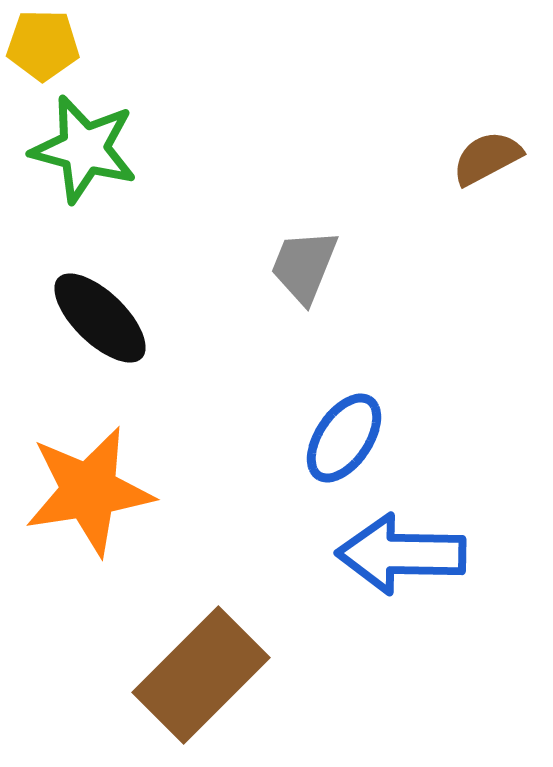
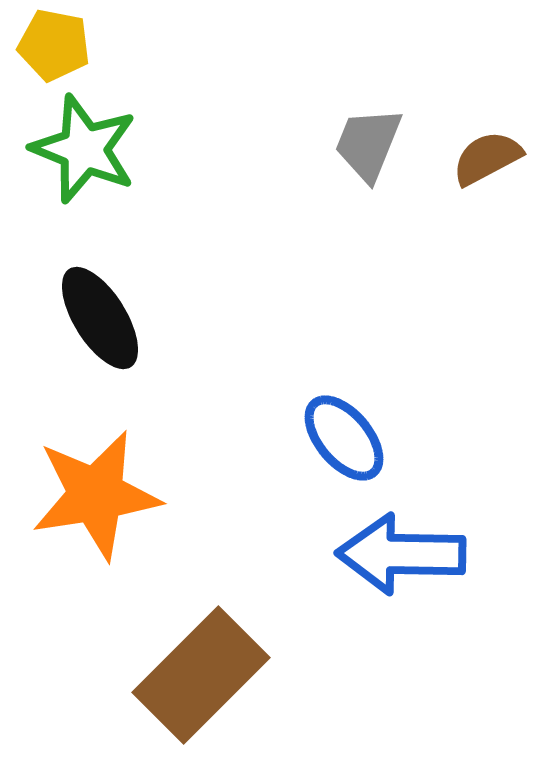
yellow pentagon: moved 11 px right; rotated 10 degrees clockwise
green star: rotated 7 degrees clockwise
gray trapezoid: moved 64 px right, 122 px up
black ellipse: rotated 14 degrees clockwise
blue ellipse: rotated 74 degrees counterclockwise
orange star: moved 7 px right, 4 px down
